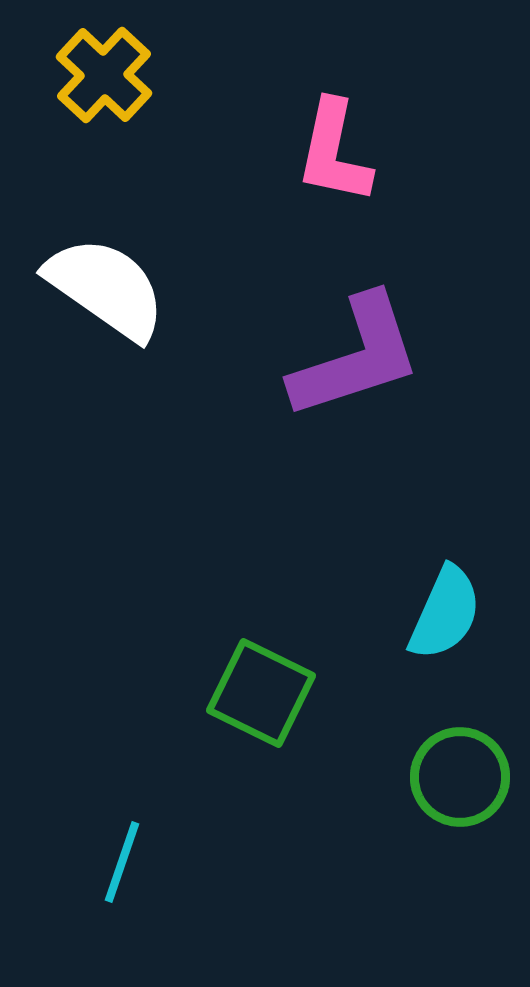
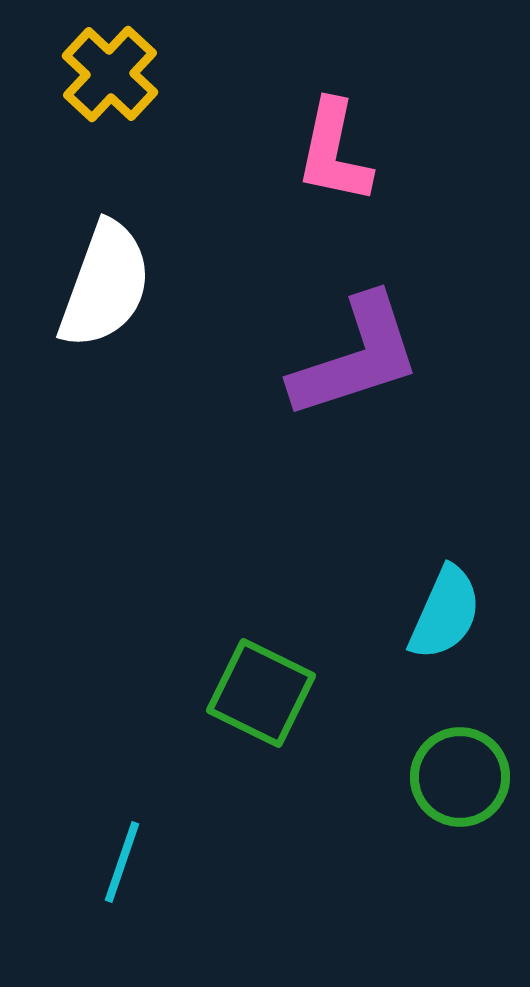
yellow cross: moved 6 px right, 1 px up
white semicircle: moved 1 px left, 3 px up; rotated 75 degrees clockwise
